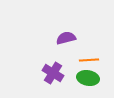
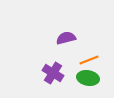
orange line: rotated 18 degrees counterclockwise
